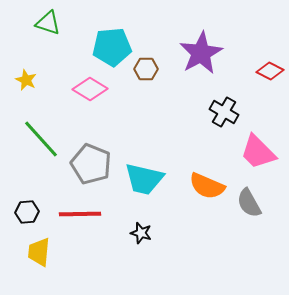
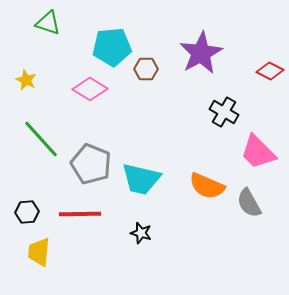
cyan trapezoid: moved 3 px left
